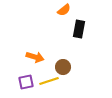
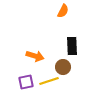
orange semicircle: moved 1 px left, 1 px down; rotated 24 degrees counterclockwise
black rectangle: moved 7 px left, 17 px down; rotated 12 degrees counterclockwise
orange arrow: moved 1 px up
